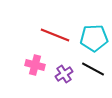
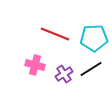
red line: moved 1 px up
black line: moved 2 px left; rotated 60 degrees counterclockwise
